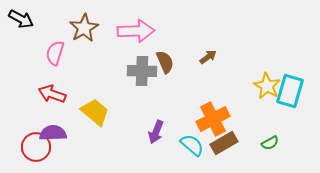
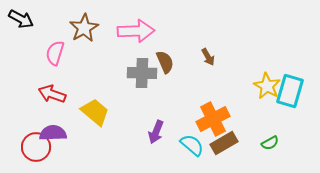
brown arrow: rotated 96 degrees clockwise
gray cross: moved 2 px down
